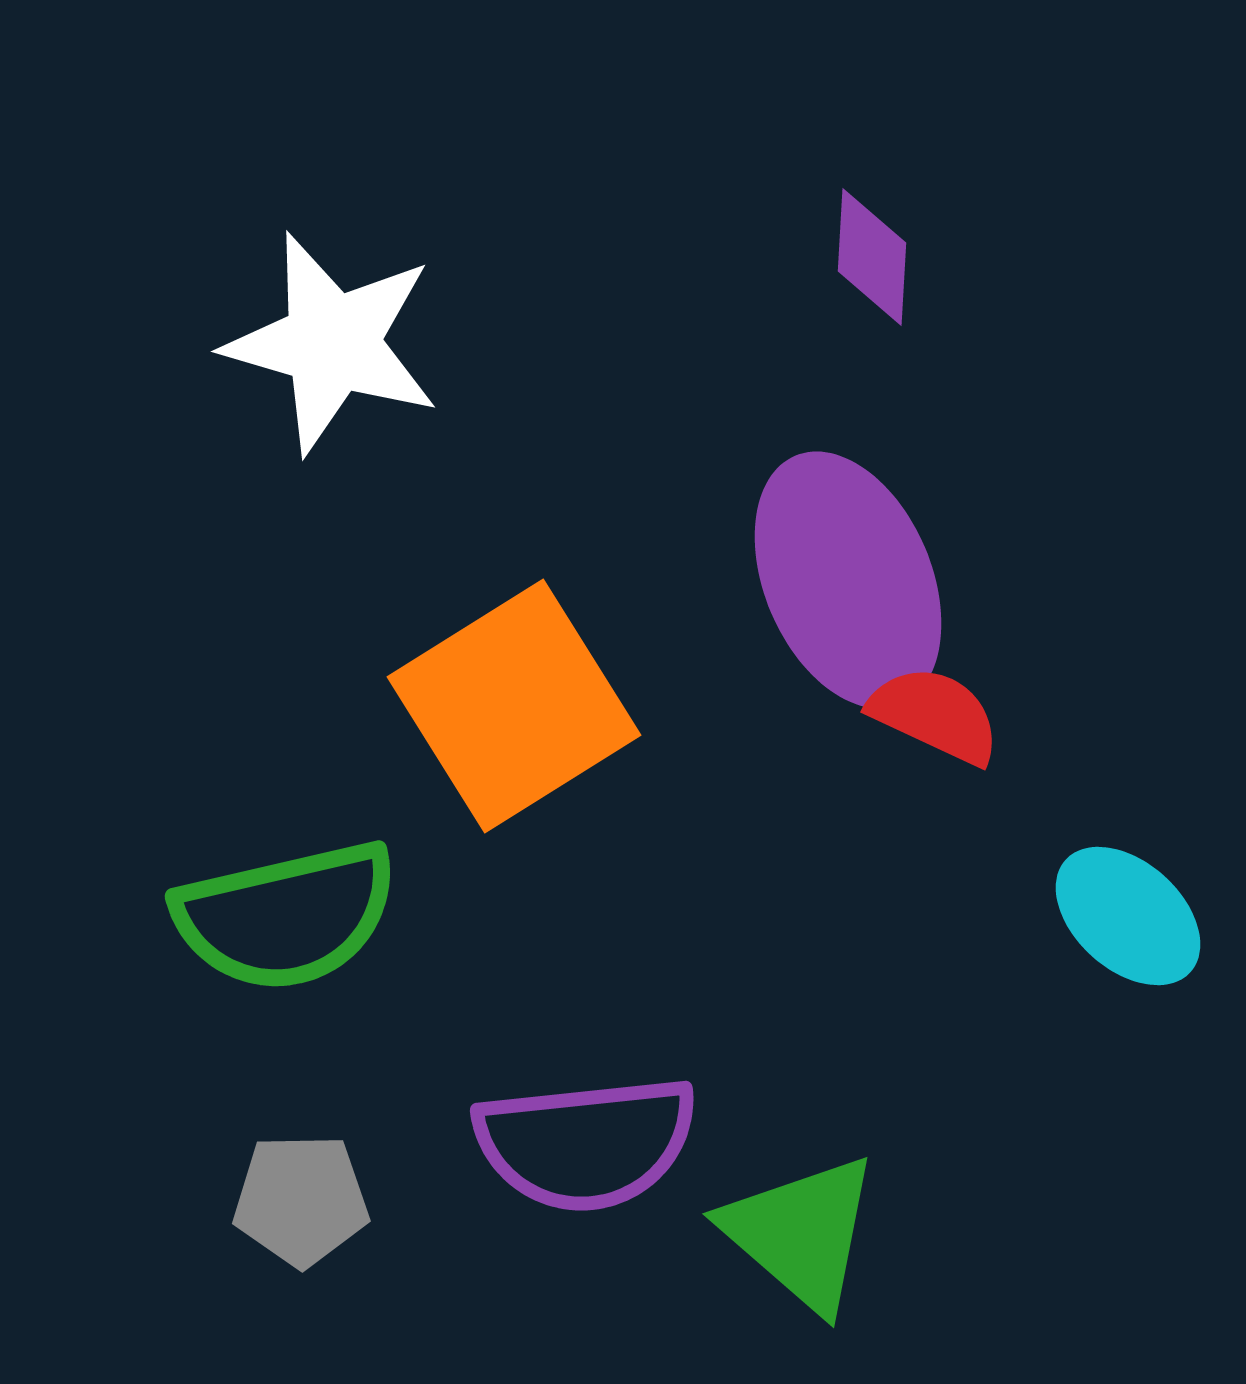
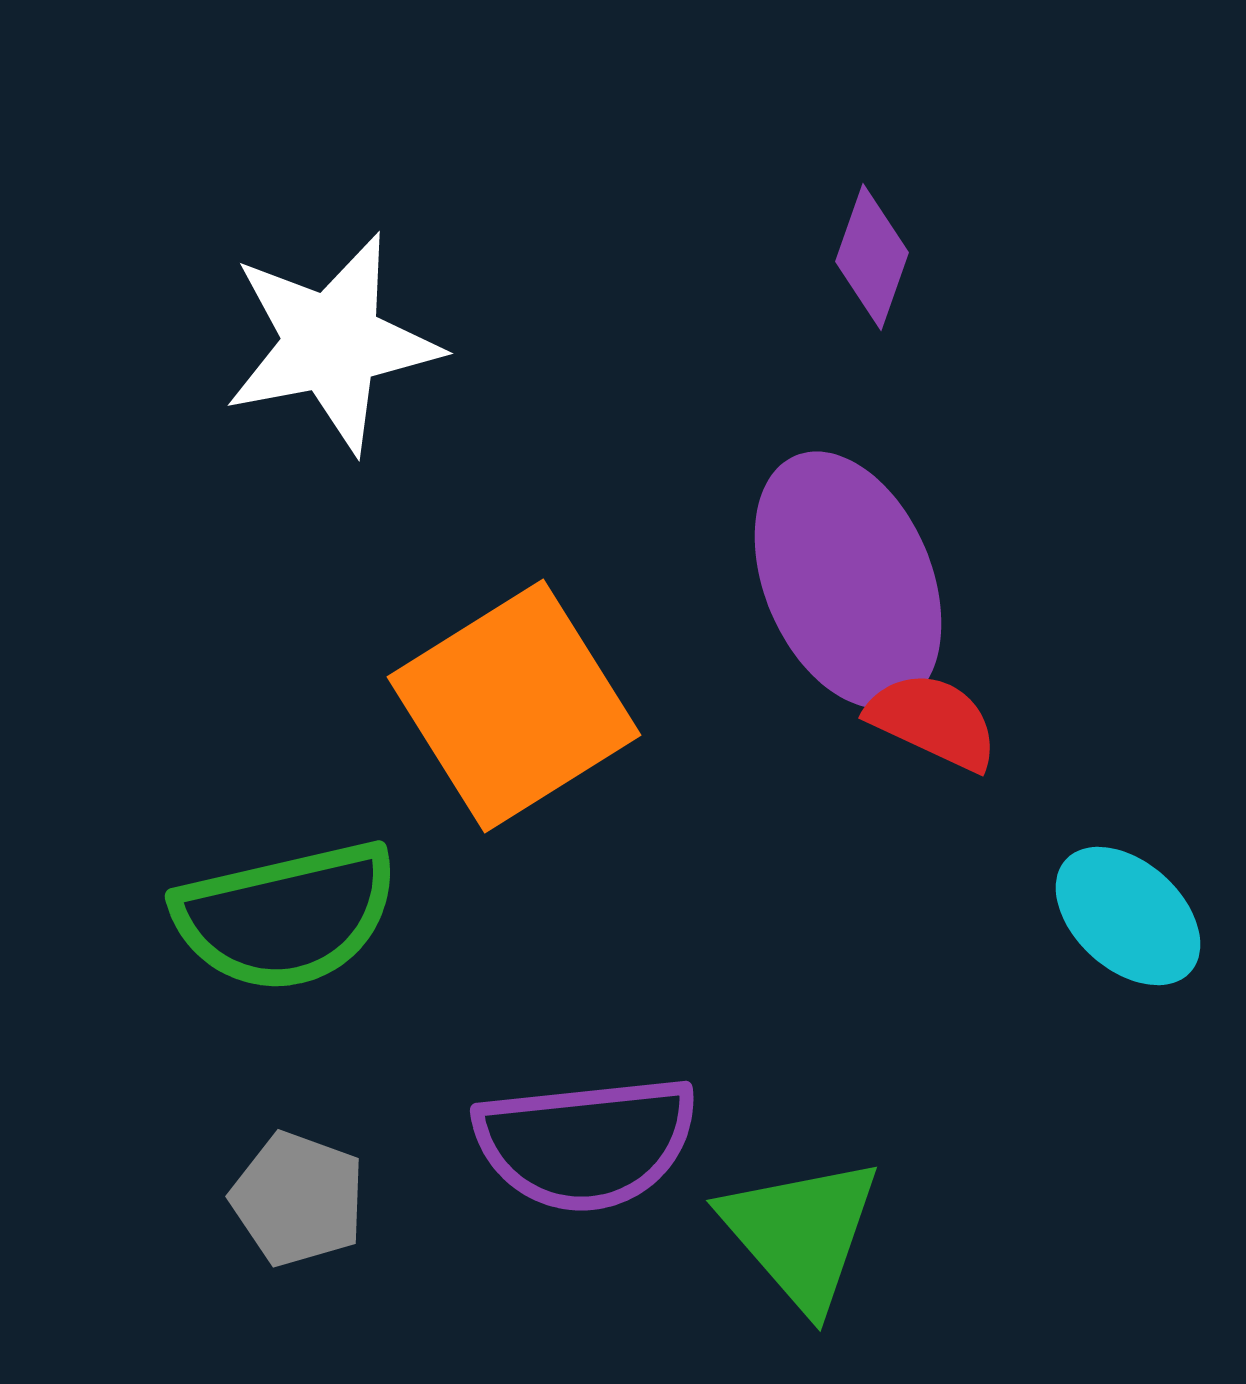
purple diamond: rotated 16 degrees clockwise
white star: rotated 27 degrees counterclockwise
red semicircle: moved 2 px left, 6 px down
gray pentagon: moved 3 px left, 1 px up; rotated 21 degrees clockwise
green triangle: rotated 8 degrees clockwise
